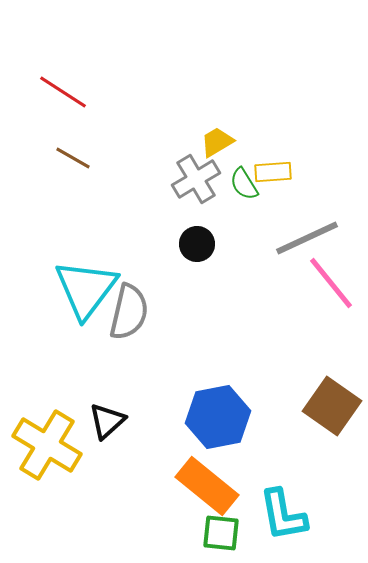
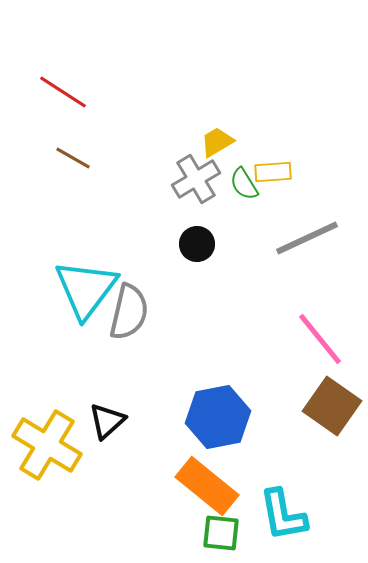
pink line: moved 11 px left, 56 px down
